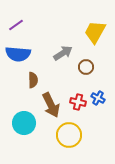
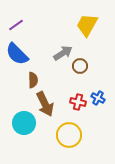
yellow trapezoid: moved 8 px left, 7 px up
blue semicircle: moved 1 px left; rotated 40 degrees clockwise
brown circle: moved 6 px left, 1 px up
brown arrow: moved 6 px left, 1 px up
